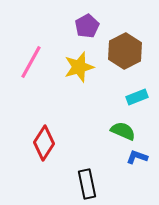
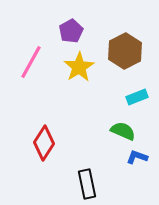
purple pentagon: moved 16 px left, 5 px down
yellow star: rotated 16 degrees counterclockwise
